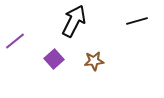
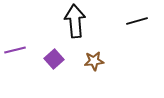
black arrow: moved 1 px right; rotated 32 degrees counterclockwise
purple line: moved 9 px down; rotated 25 degrees clockwise
